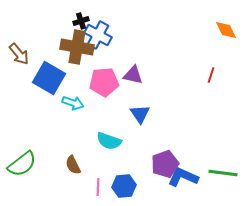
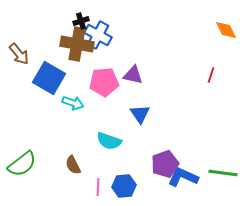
brown cross: moved 3 px up
